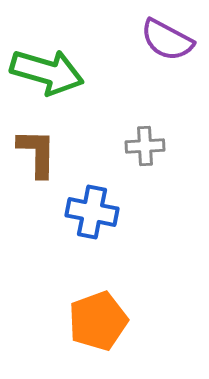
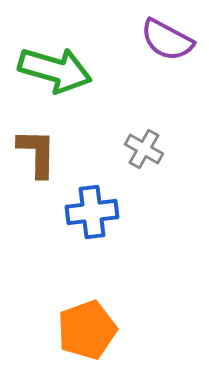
green arrow: moved 8 px right, 2 px up
gray cross: moved 1 px left, 3 px down; rotated 33 degrees clockwise
blue cross: rotated 18 degrees counterclockwise
orange pentagon: moved 11 px left, 9 px down
